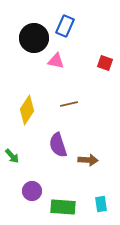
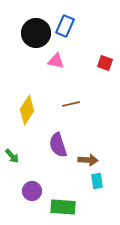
black circle: moved 2 px right, 5 px up
brown line: moved 2 px right
cyan rectangle: moved 4 px left, 23 px up
